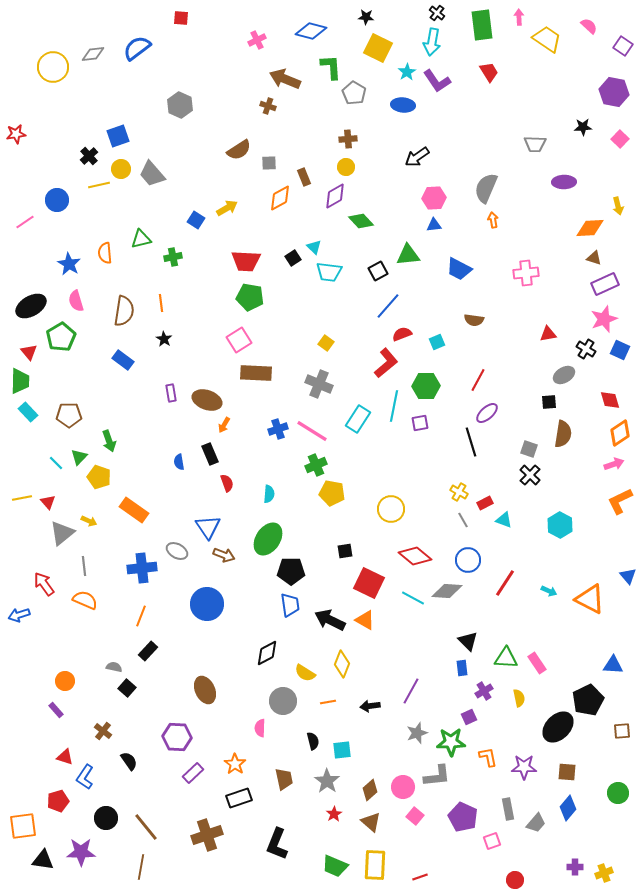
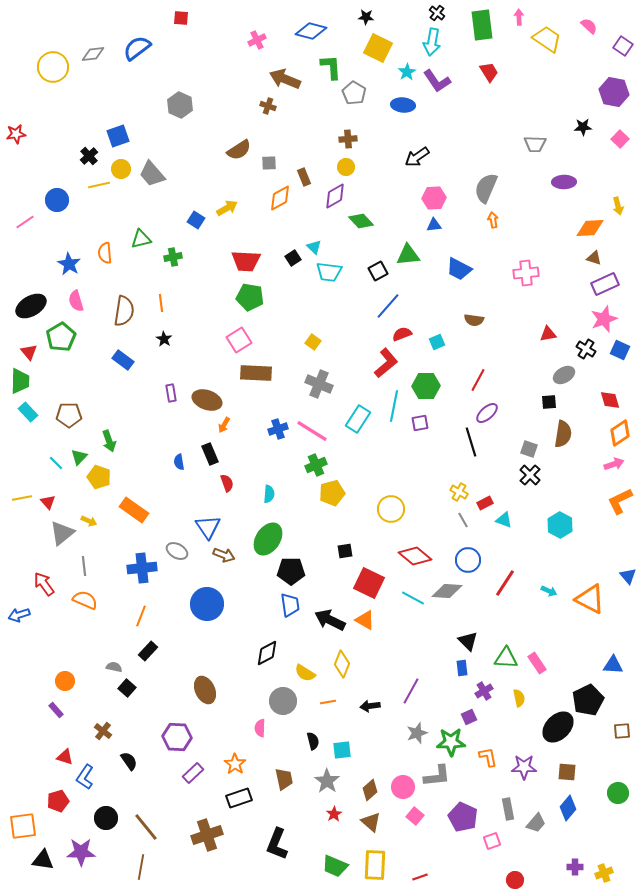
yellow square at (326, 343): moved 13 px left, 1 px up
yellow pentagon at (332, 493): rotated 25 degrees counterclockwise
